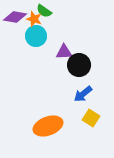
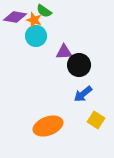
orange star: moved 1 px down
yellow square: moved 5 px right, 2 px down
